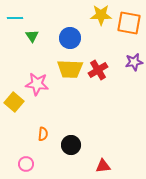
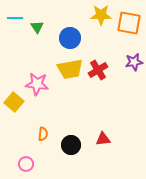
green triangle: moved 5 px right, 9 px up
yellow trapezoid: rotated 12 degrees counterclockwise
red triangle: moved 27 px up
